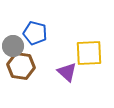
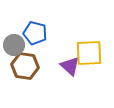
gray circle: moved 1 px right, 1 px up
brown hexagon: moved 4 px right
purple triangle: moved 3 px right, 6 px up
